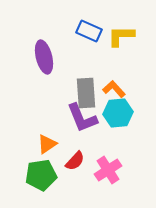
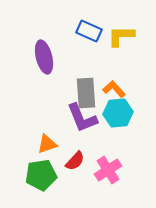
orange triangle: rotated 15 degrees clockwise
